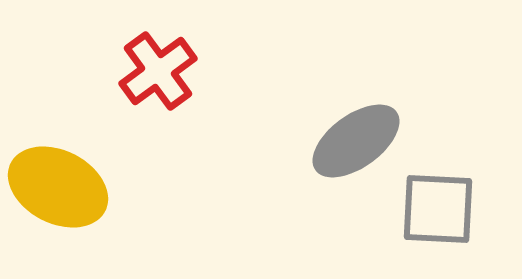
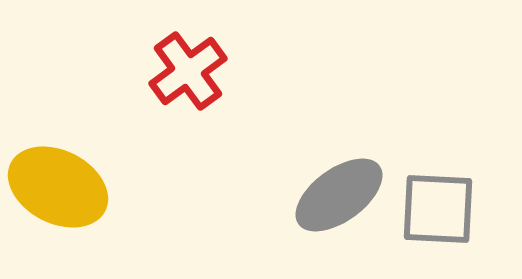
red cross: moved 30 px right
gray ellipse: moved 17 px left, 54 px down
